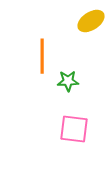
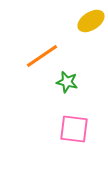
orange line: rotated 56 degrees clockwise
green star: moved 1 px left, 1 px down; rotated 15 degrees clockwise
